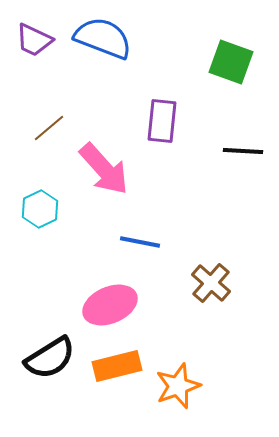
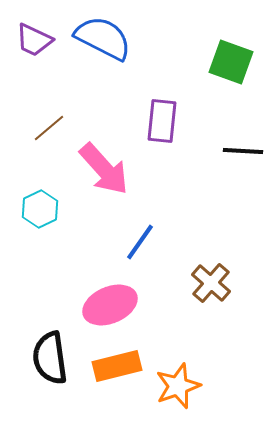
blue semicircle: rotated 6 degrees clockwise
blue line: rotated 66 degrees counterclockwise
black semicircle: rotated 114 degrees clockwise
